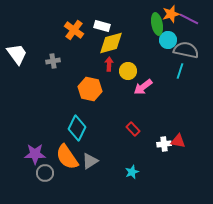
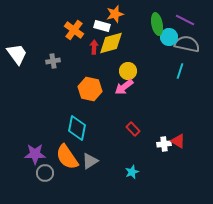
orange star: moved 56 px left
purple line: moved 4 px left, 1 px down
cyan circle: moved 1 px right, 3 px up
gray semicircle: moved 1 px right, 6 px up
red arrow: moved 15 px left, 17 px up
pink arrow: moved 19 px left
cyan diamond: rotated 15 degrees counterclockwise
red triangle: rotated 21 degrees clockwise
